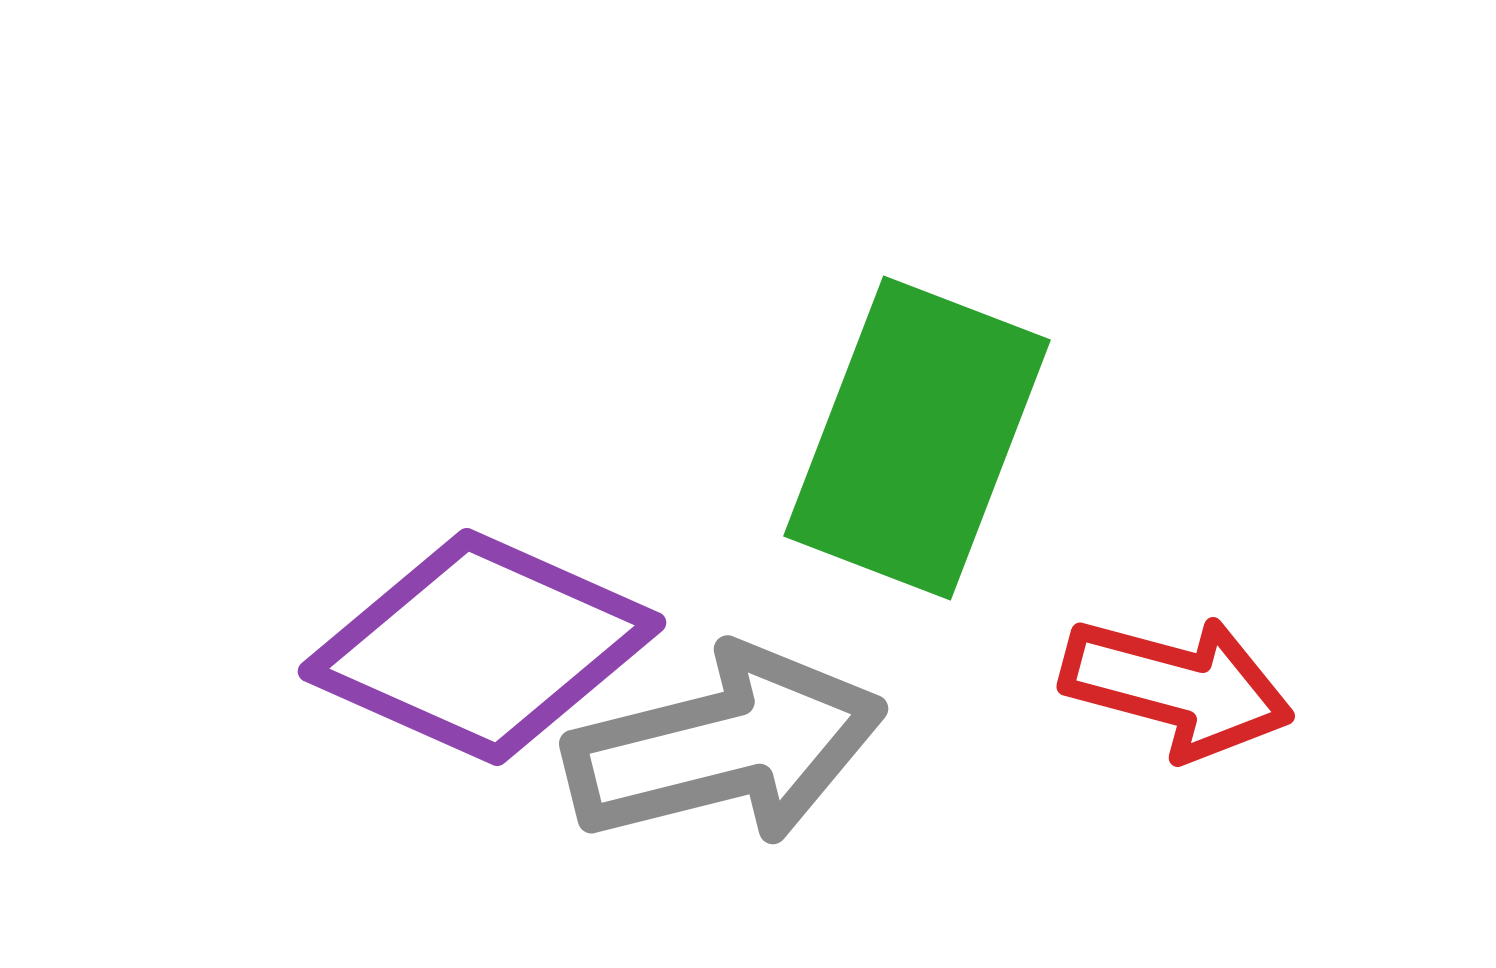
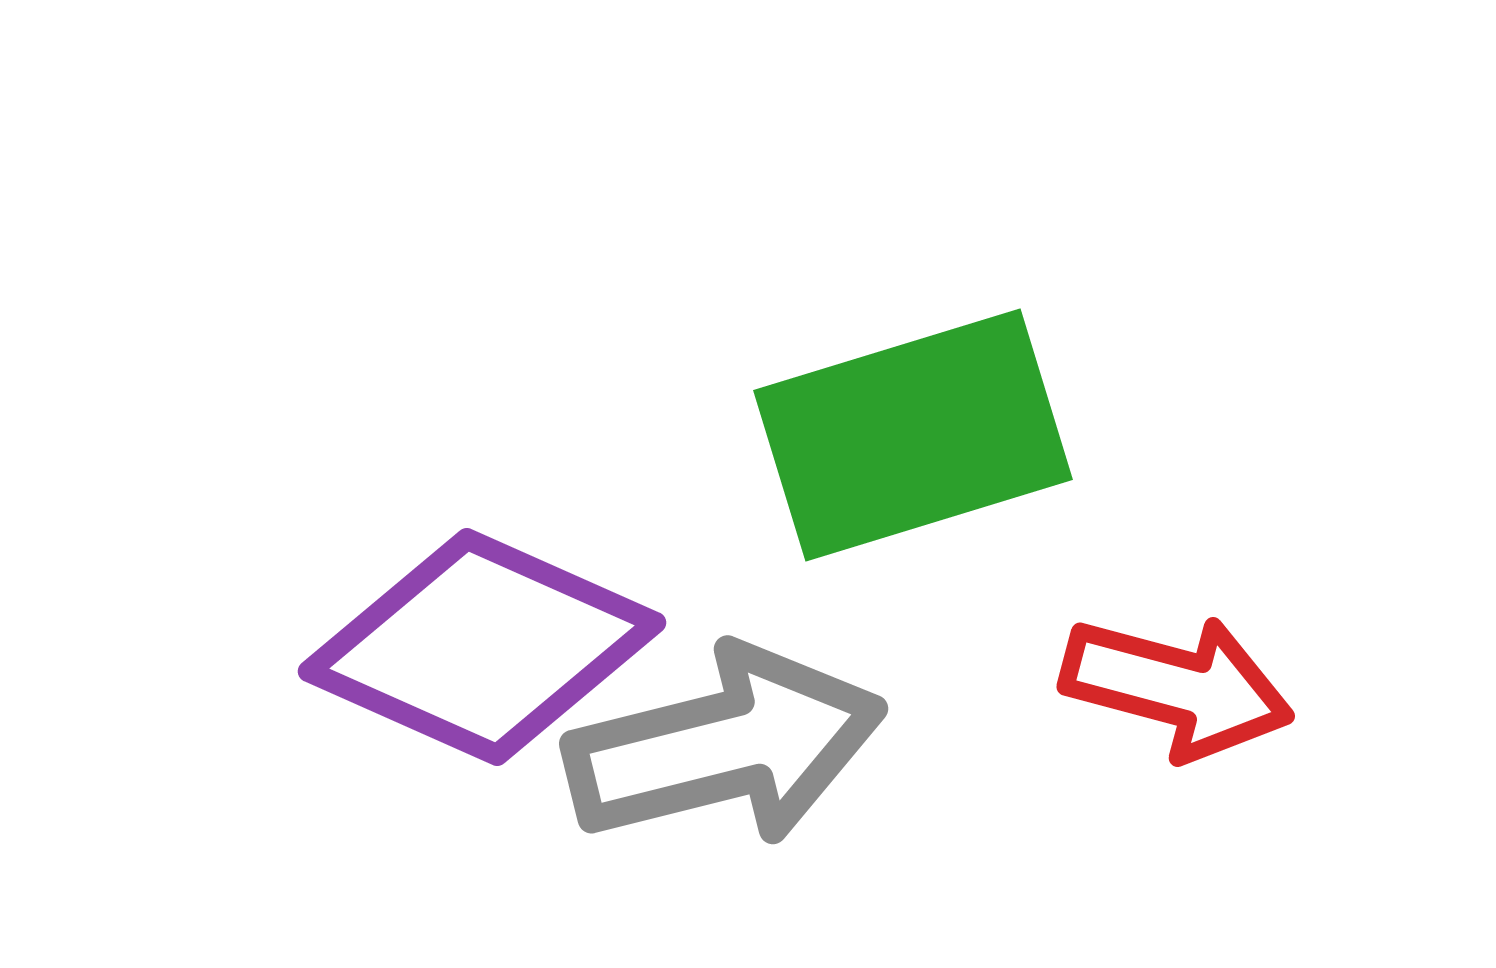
green rectangle: moved 4 px left, 3 px up; rotated 52 degrees clockwise
